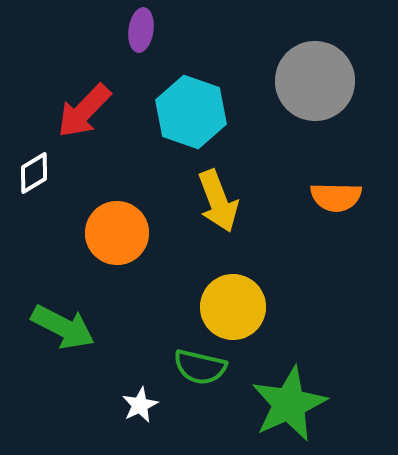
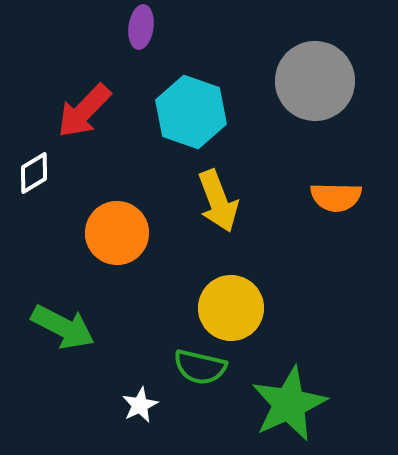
purple ellipse: moved 3 px up
yellow circle: moved 2 px left, 1 px down
